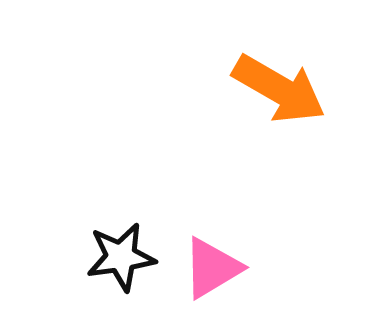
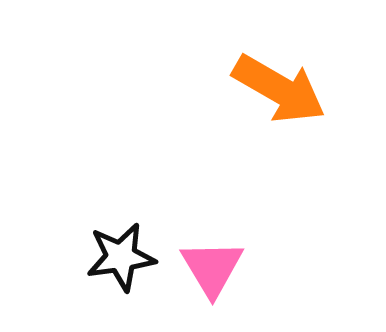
pink triangle: rotated 30 degrees counterclockwise
